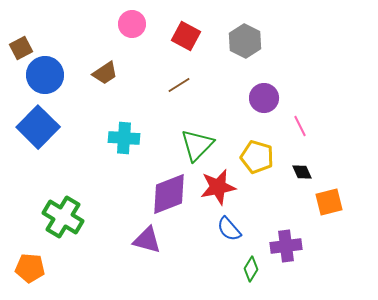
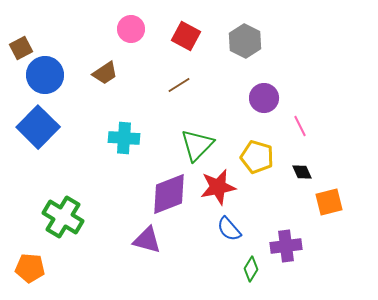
pink circle: moved 1 px left, 5 px down
